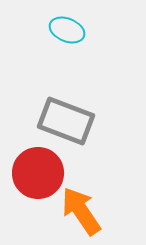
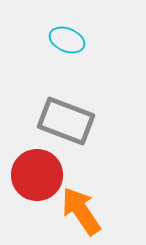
cyan ellipse: moved 10 px down
red circle: moved 1 px left, 2 px down
